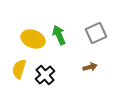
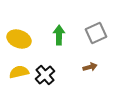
green arrow: rotated 24 degrees clockwise
yellow ellipse: moved 14 px left
yellow semicircle: moved 3 px down; rotated 60 degrees clockwise
